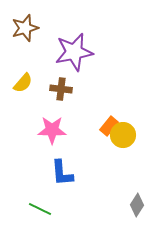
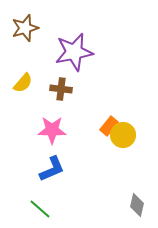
blue L-shape: moved 10 px left, 4 px up; rotated 108 degrees counterclockwise
gray diamond: rotated 20 degrees counterclockwise
green line: rotated 15 degrees clockwise
